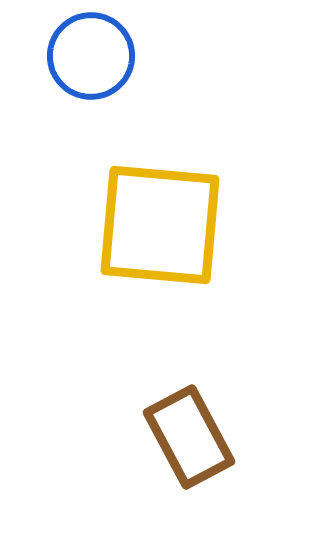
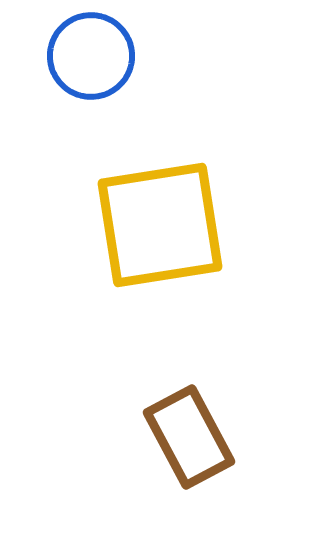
yellow square: rotated 14 degrees counterclockwise
